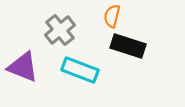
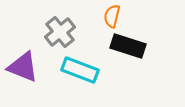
gray cross: moved 2 px down
